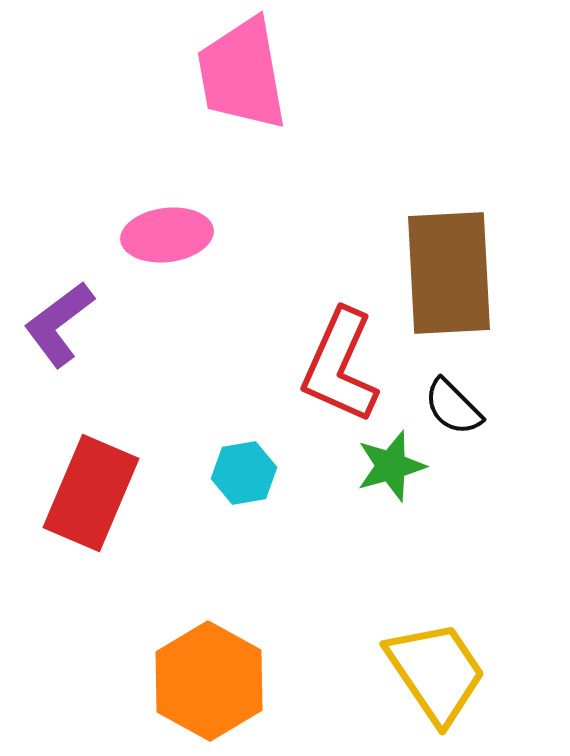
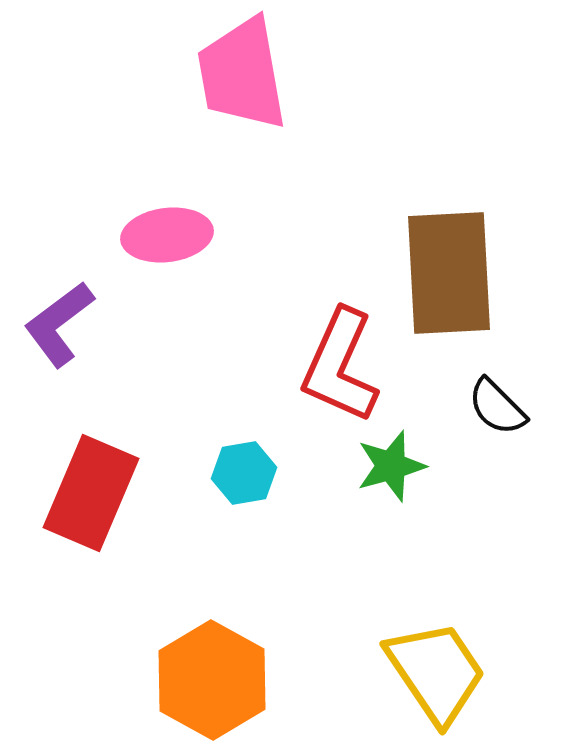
black semicircle: moved 44 px right
orange hexagon: moved 3 px right, 1 px up
